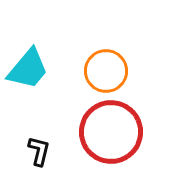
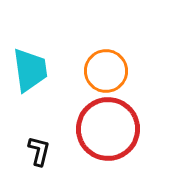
cyan trapezoid: moved 2 px right, 1 px down; rotated 48 degrees counterclockwise
red circle: moved 3 px left, 3 px up
